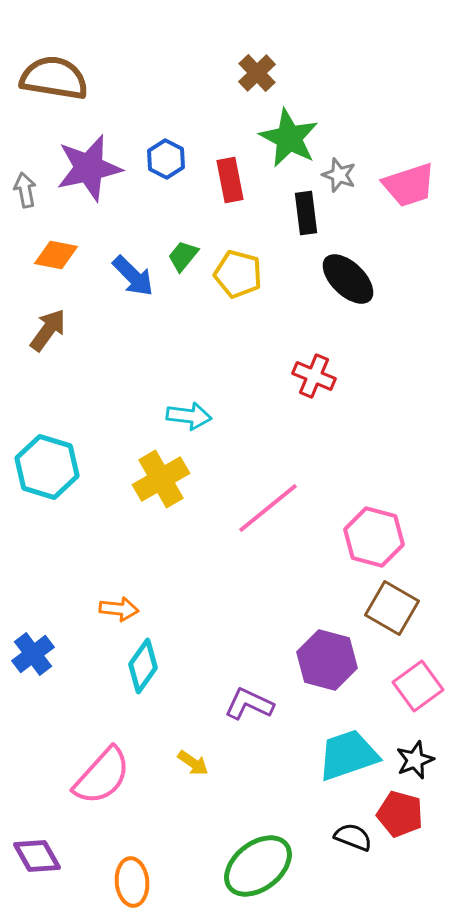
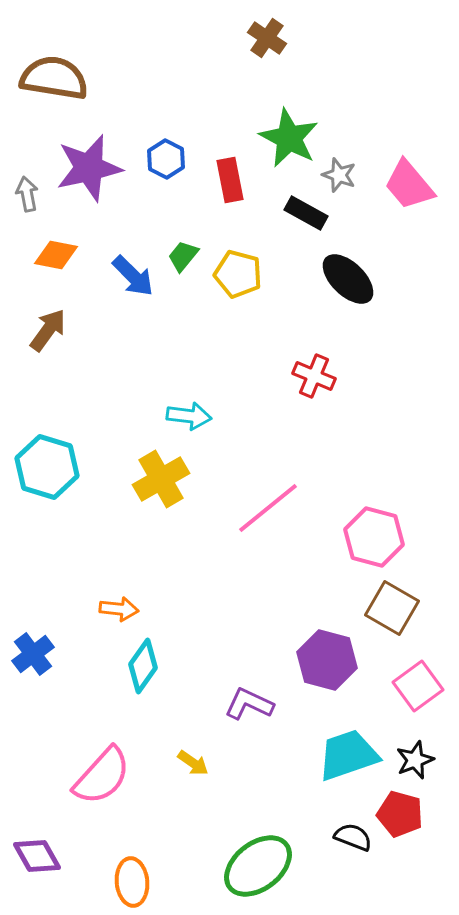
brown cross: moved 10 px right, 35 px up; rotated 12 degrees counterclockwise
pink trapezoid: rotated 68 degrees clockwise
gray arrow: moved 2 px right, 4 px down
black rectangle: rotated 54 degrees counterclockwise
